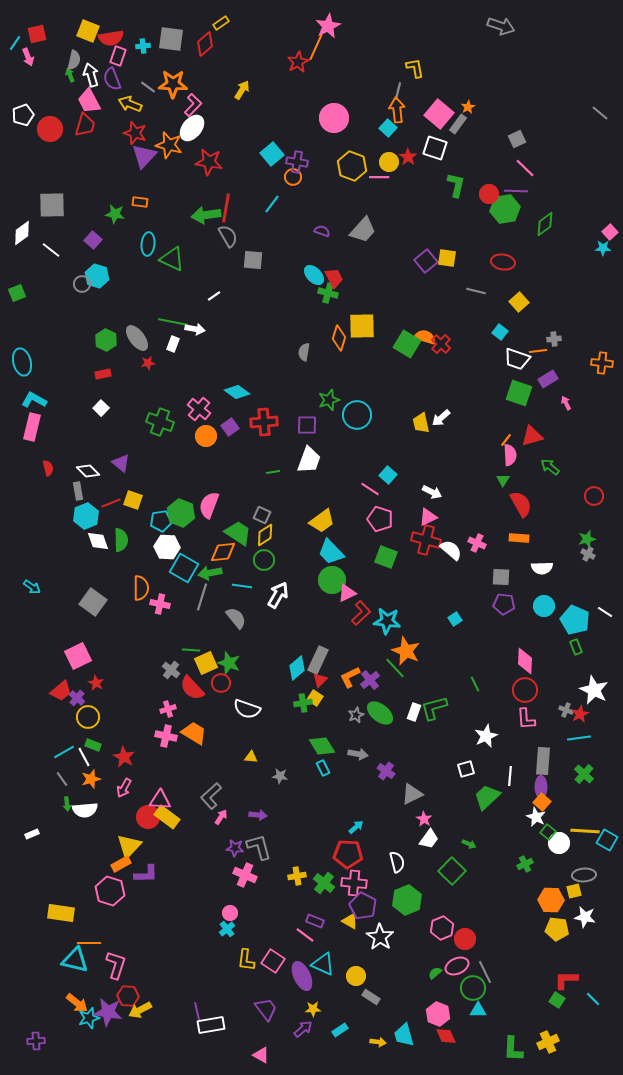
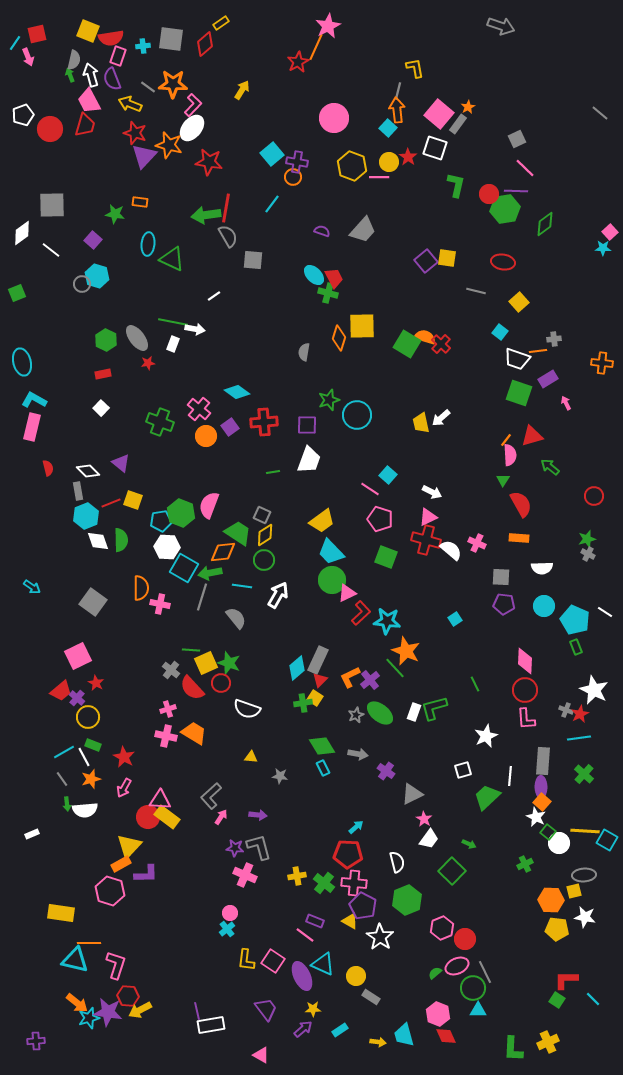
white square at (466, 769): moved 3 px left, 1 px down
